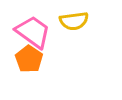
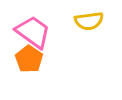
yellow semicircle: moved 15 px right
